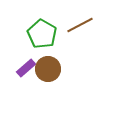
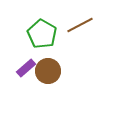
brown circle: moved 2 px down
